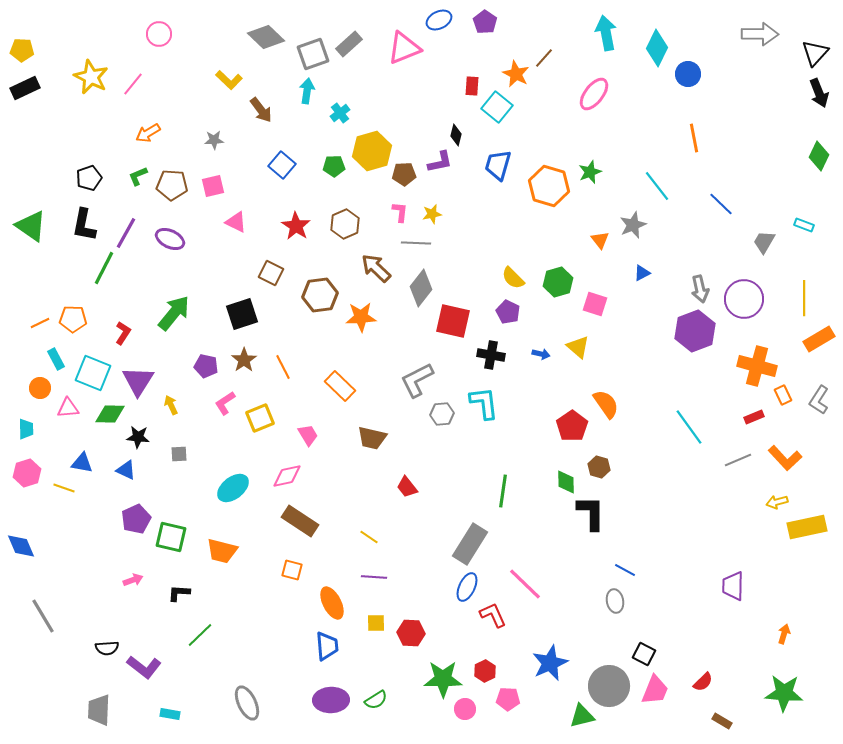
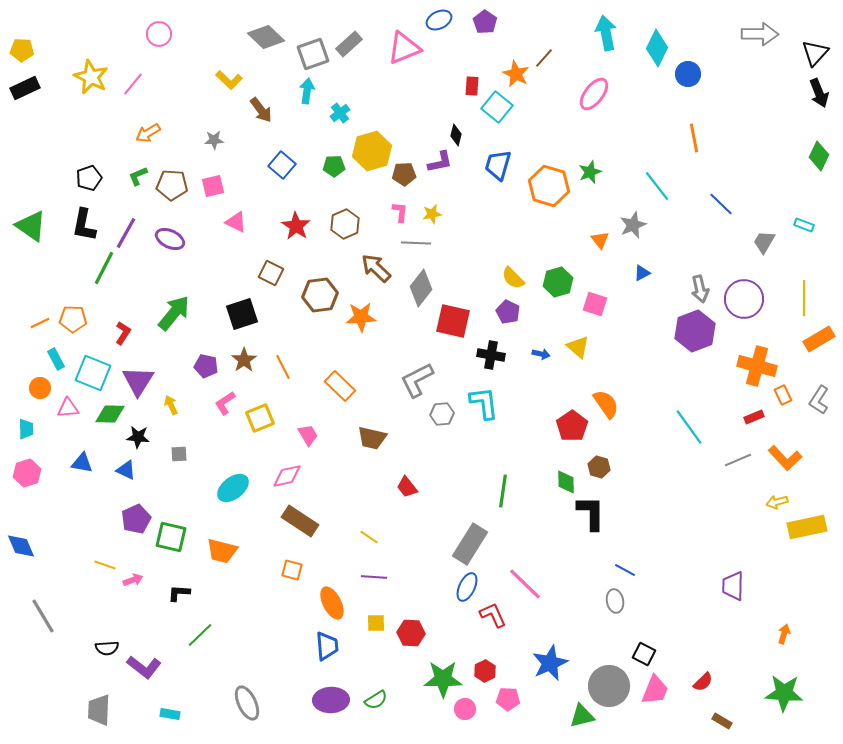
yellow line at (64, 488): moved 41 px right, 77 px down
